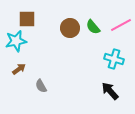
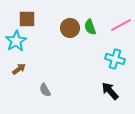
green semicircle: moved 3 px left; rotated 21 degrees clockwise
cyan star: rotated 20 degrees counterclockwise
cyan cross: moved 1 px right
gray semicircle: moved 4 px right, 4 px down
